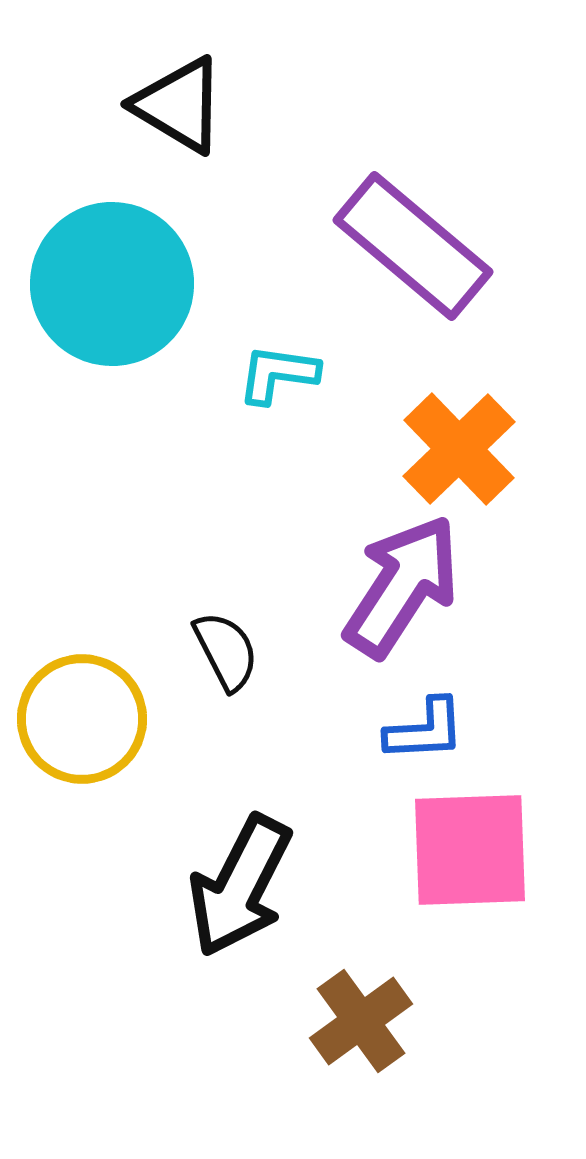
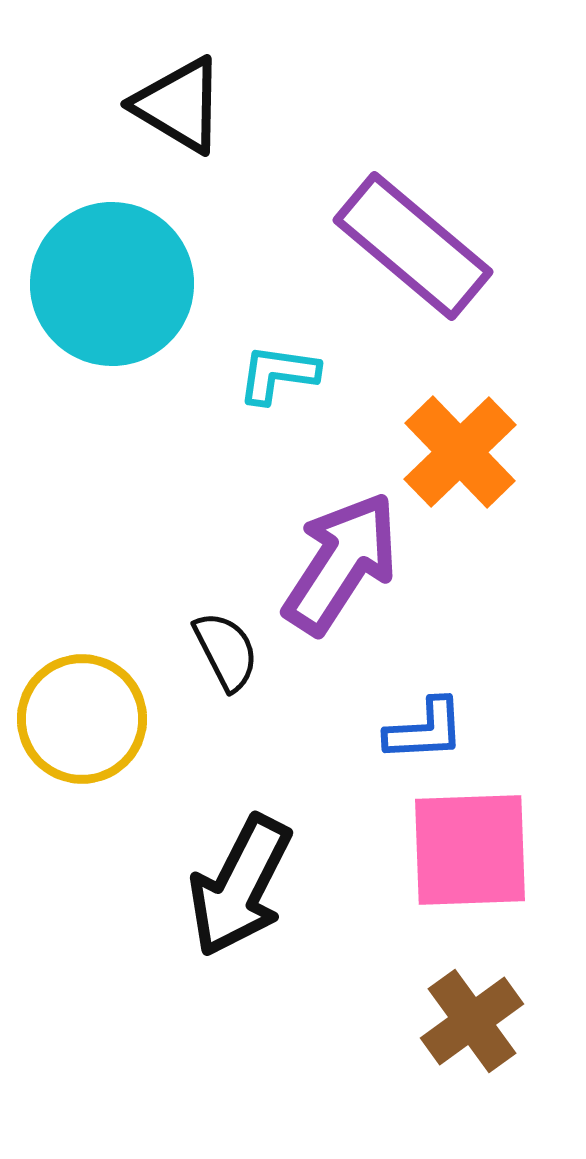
orange cross: moved 1 px right, 3 px down
purple arrow: moved 61 px left, 23 px up
brown cross: moved 111 px right
